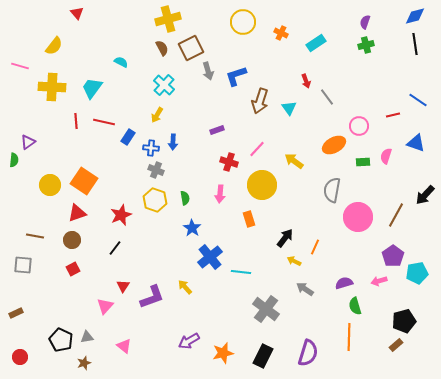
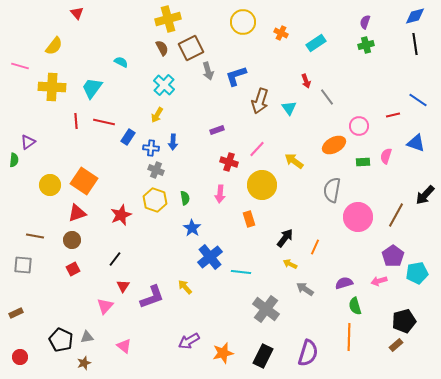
black line at (115, 248): moved 11 px down
yellow arrow at (294, 261): moved 4 px left, 3 px down
